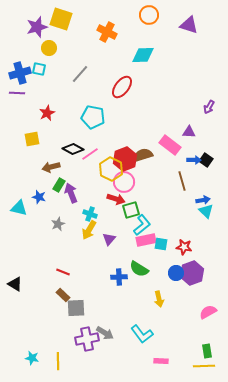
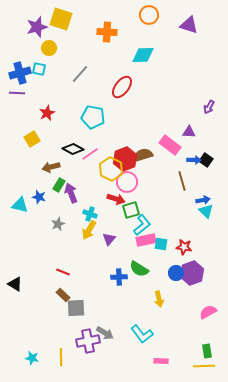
orange cross at (107, 32): rotated 24 degrees counterclockwise
yellow square at (32, 139): rotated 21 degrees counterclockwise
pink circle at (124, 182): moved 3 px right
cyan triangle at (19, 208): moved 1 px right, 3 px up
purple cross at (87, 339): moved 1 px right, 2 px down
yellow line at (58, 361): moved 3 px right, 4 px up
